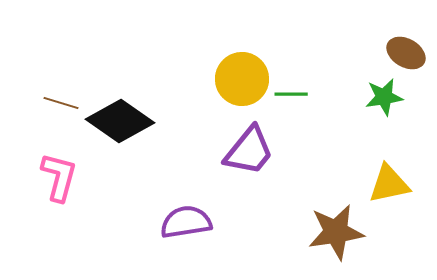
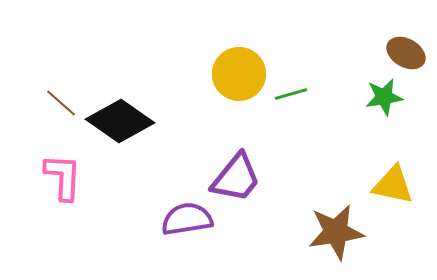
yellow circle: moved 3 px left, 5 px up
green line: rotated 16 degrees counterclockwise
brown line: rotated 24 degrees clockwise
purple trapezoid: moved 13 px left, 27 px down
pink L-shape: moved 4 px right; rotated 12 degrees counterclockwise
yellow triangle: moved 4 px right, 1 px down; rotated 24 degrees clockwise
purple semicircle: moved 1 px right, 3 px up
